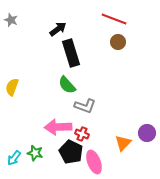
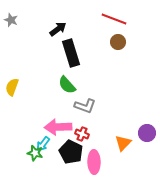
cyan arrow: moved 29 px right, 14 px up
pink ellipse: rotated 20 degrees clockwise
